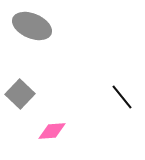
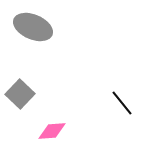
gray ellipse: moved 1 px right, 1 px down
black line: moved 6 px down
